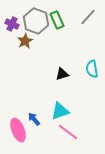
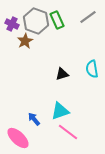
gray line: rotated 12 degrees clockwise
pink ellipse: moved 8 px down; rotated 25 degrees counterclockwise
